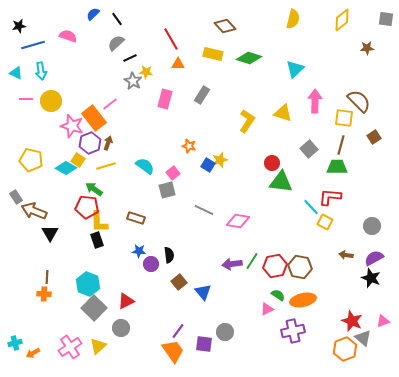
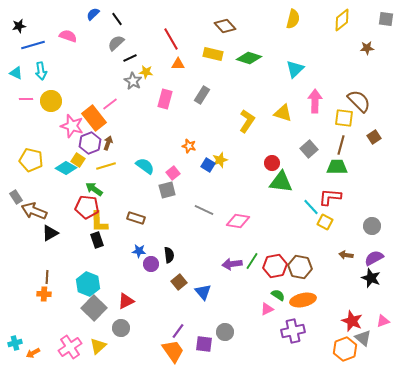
black triangle at (50, 233): rotated 30 degrees clockwise
